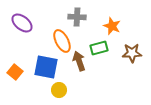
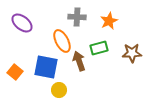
orange star: moved 3 px left, 5 px up; rotated 24 degrees clockwise
